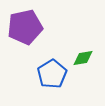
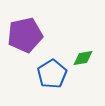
purple pentagon: moved 8 px down
